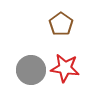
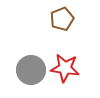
brown pentagon: moved 1 px right, 5 px up; rotated 15 degrees clockwise
